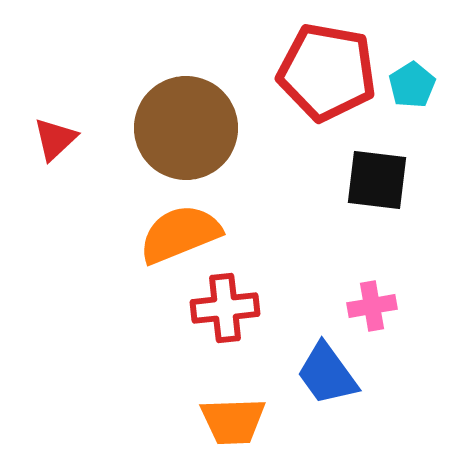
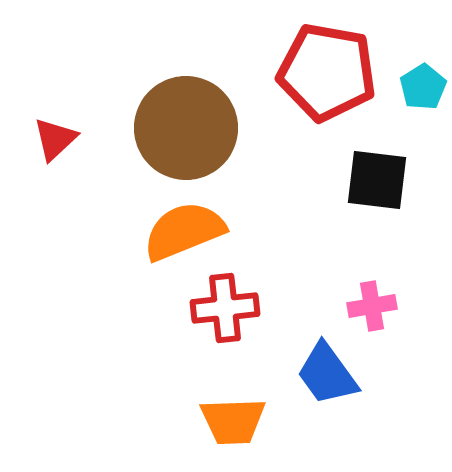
cyan pentagon: moved 11 px right, 2 px down
orange semicircle: moved 4 px right, 3 px up
